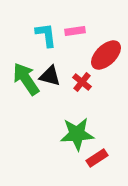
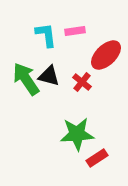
black triangle: moved 1 px left
